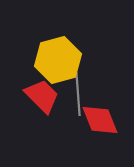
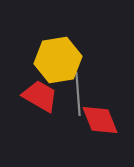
yellow hexagon: rotated 6 degrees clockwise
red trapezoid: moved 2 px left; rotated 15 degrees counterclockwise
